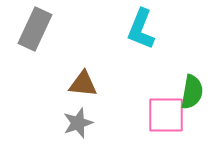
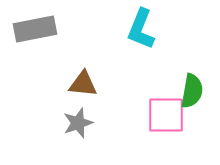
gray rectangle: rotated 54 degrees clockwise
green semicircle: moved 1 px up
